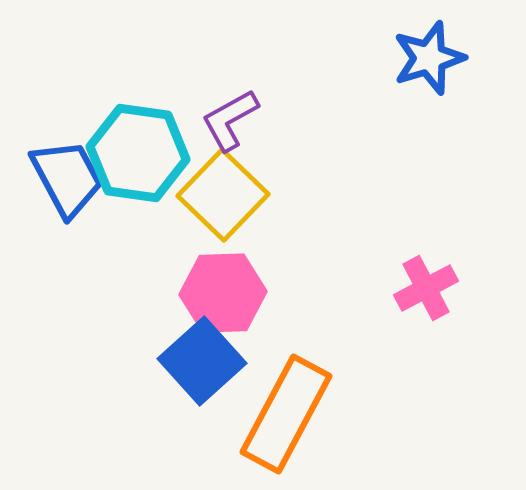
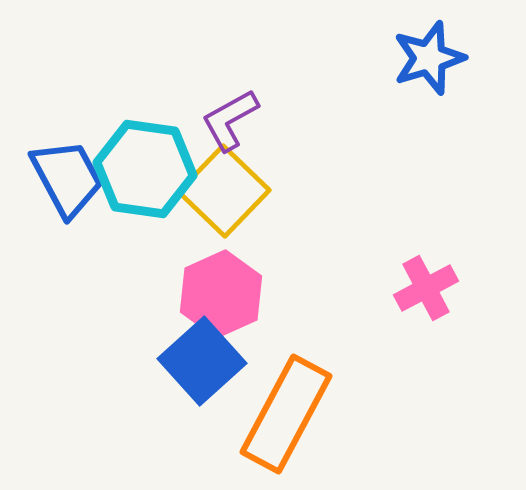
cyan hexagon: moved 7 px right, 16 px down
yellow square: moved 1 px right, 4 px up
pink hexagon: moved 2 px left, 1 px down; rotated 22 degrees counterclockwise
